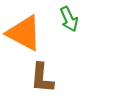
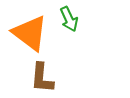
orange triangle: moved 6 px right; rotated 9 degrees clockwise
